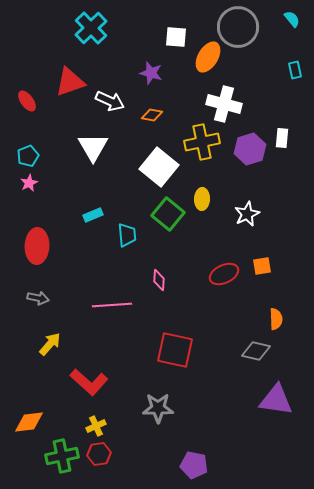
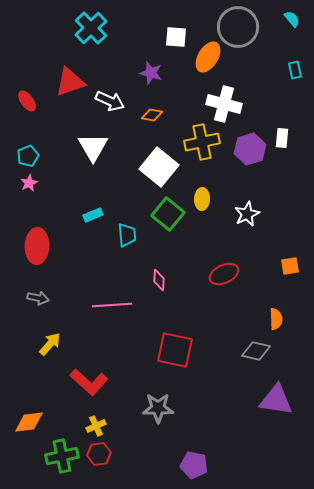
orange square at (262, 266): moved 28 px right
